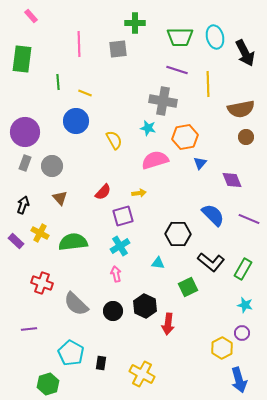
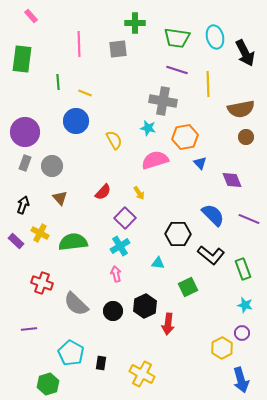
green trapezoid at (180, 37): moved 3 px left, 1 px down; rotated 8 degrees clockwise
blue triangle at (200, 163): rotated 24 degrees counterclockwise
yellow arrow at (139, 193): rotated 64 degrees clockwise
purple square at (123, 216): moved 2 px right, 2 px down; rotated 30 degrees counterclockwise
black L-shape at (211, 262): moved 7 px up
green rectangle at (243, 269): rotated 50 degrees counterclockwise
black hexagon at (145, 306): rotated 10 degrees clockwise
blue arrow at (239, 380): moved 2 px right
